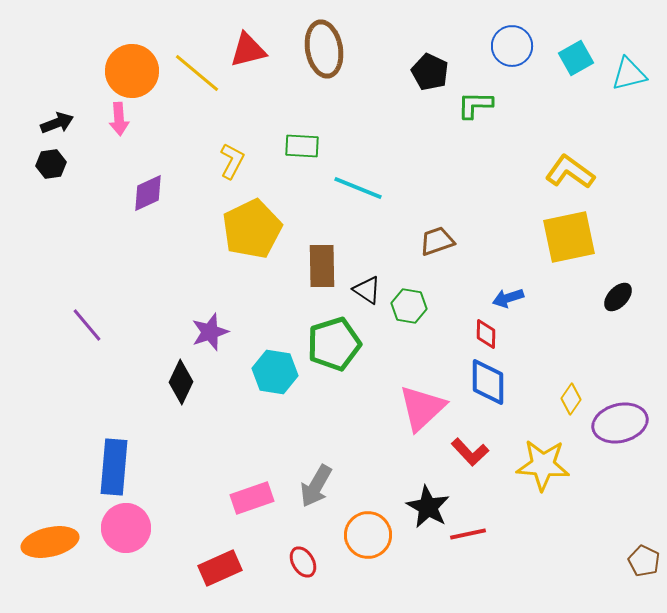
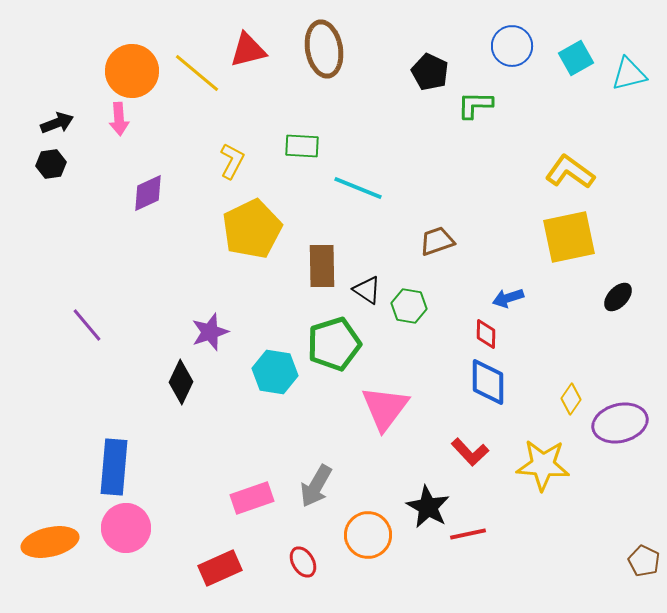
pink triangle at (422, 408): moved 37 px left; rotated 10 degrees counterclockwise
